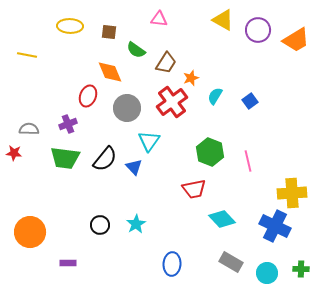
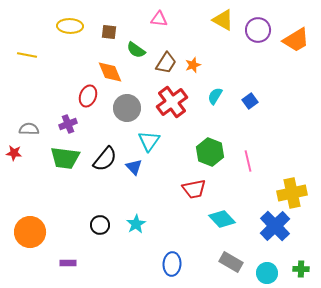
orange star: moved 2 px right, 13 px up
yellow cross: rotated 8 degrees counterclockwise
blue cross: rotated 20 degrees clockwise
